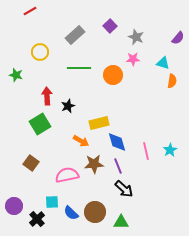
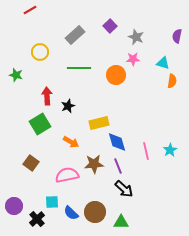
red line: moved 1 px up
purple semicircle: moved 1 px left, 2 px up; rotated 152 degrees clockwise
orange circle: moved 3 px right
orange arrow: moved 10 px left, 1 px down
